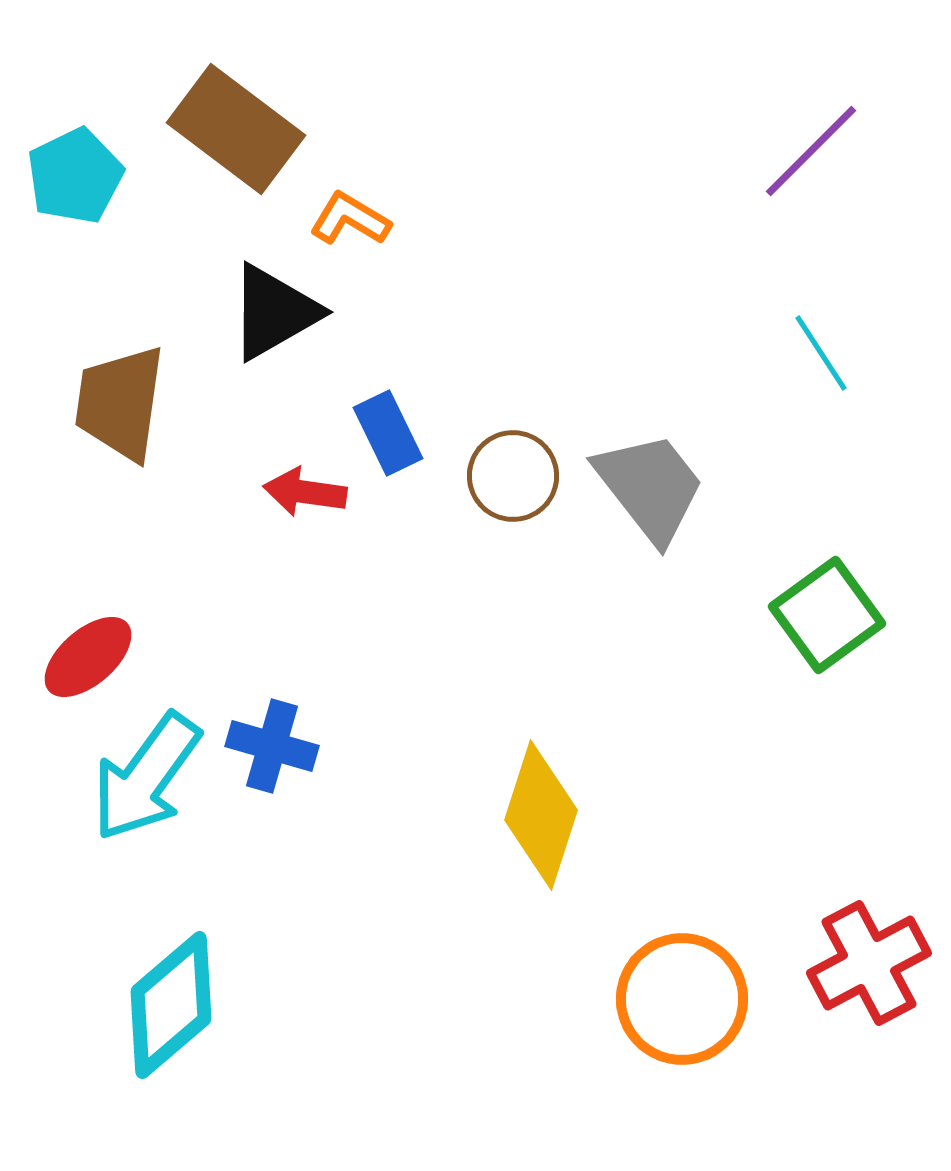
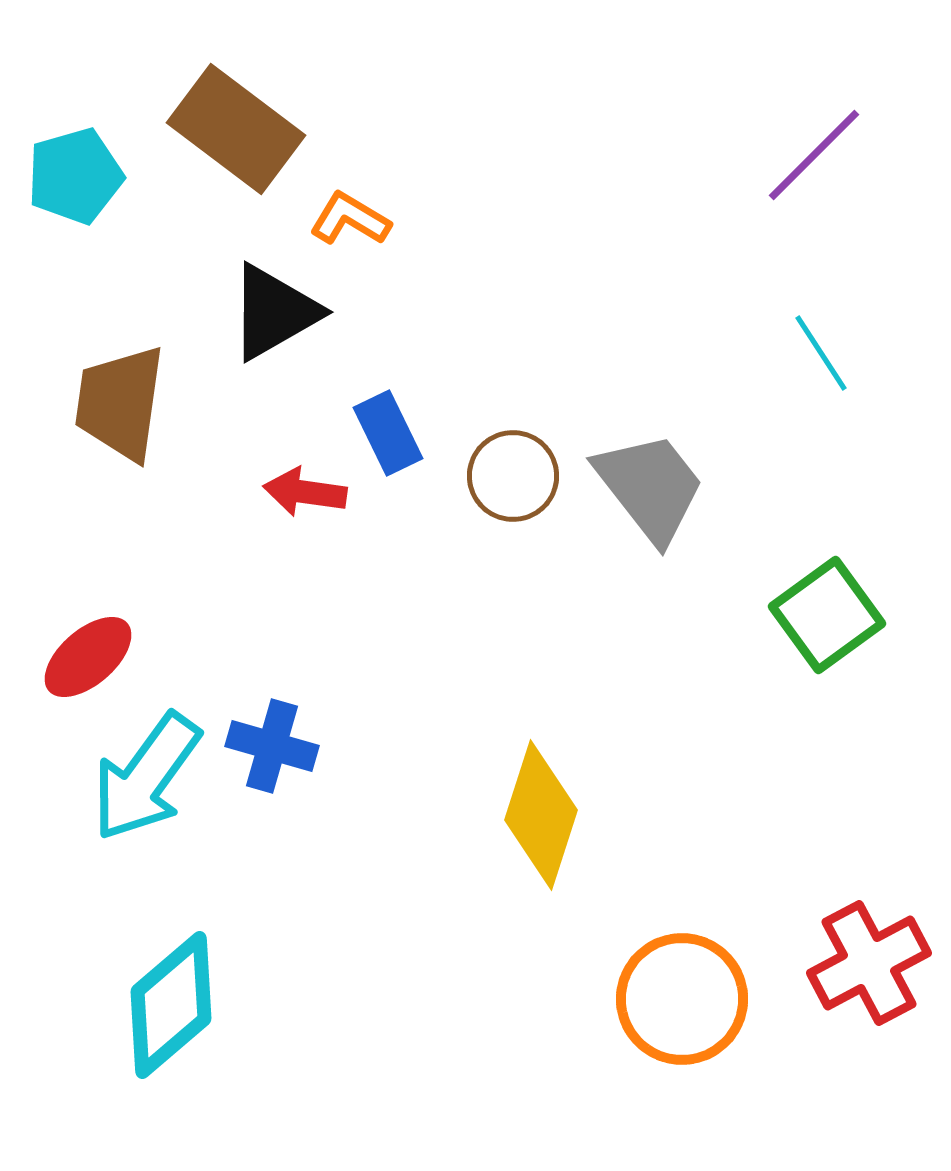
purple line: moved 3 px right, 4 px down
cyan pentagon: rotated 10 degrees clockwise
